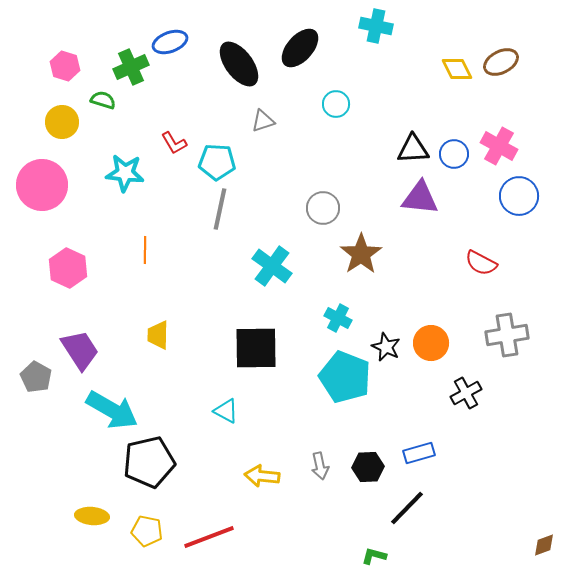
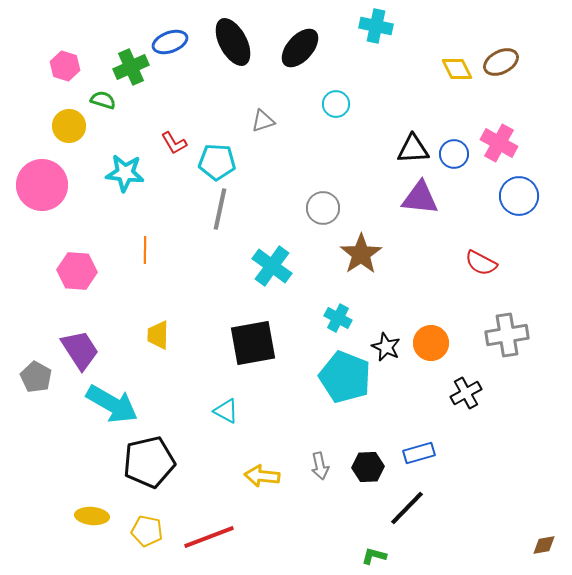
black ellipse at (239, 64): moved 6 px left, 22 px up; rotated 9 degrees clockwise
yellow circle at (62, 122): moved 7 px right, 4 px down
pink cross at (499, 146): moved 3 px up
pink hexagon at (68, 268): moved 9 px right, 3 px down; rotated 21 degrees counterclockwise
black square at (256, 348): moved 3 px left, 5 px up; rotated 9 degrees counterclockwise
cyan arrow at (112, 410): moved 6 px up
brown diamond at (544, 545): rotated 10 degrees clockwise
